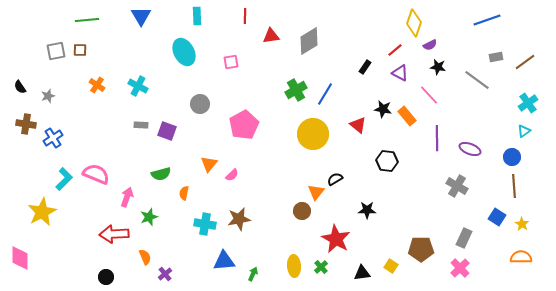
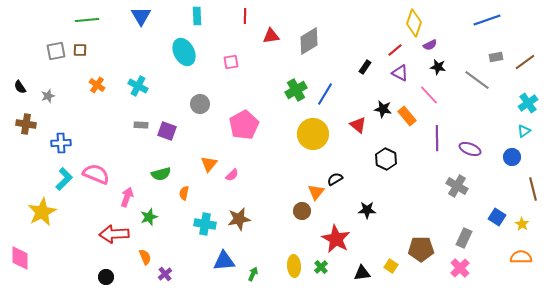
blue cross at (53, 138): moved 8 px right, 5 px down; rotated 30 degrees clockwise
black hexagon at (387, 161): moved 1 px left, 2 px up; rotated 20 degrees clockwise
brown line at (514, 186): moved 19 px right, 3 px down; rotated 10 degrees counterclockwise
